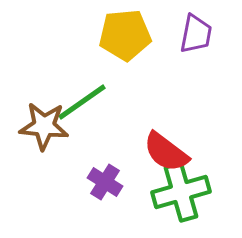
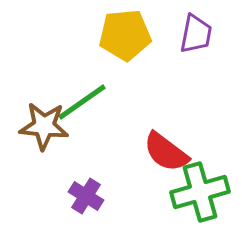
purple cross: moved 19 px left, 14 px down
green cross: moved 19 px right
